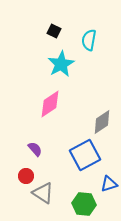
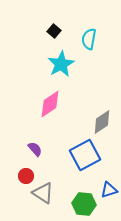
black square: rotated 16 degrees clockwise
cyan semicircle: moved 1 px up
blue triangle: moved 6 px down
